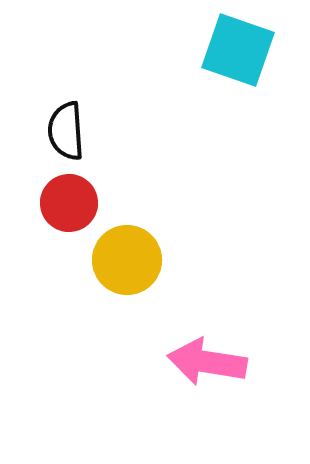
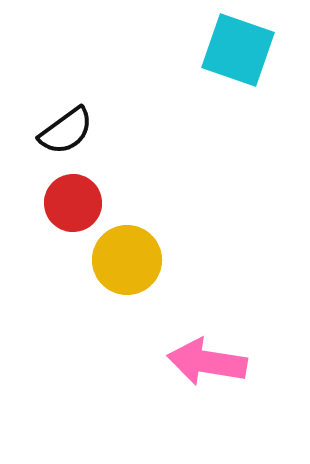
black semicircle: rotated 122 degrees counterclockwise
red circle: moved 4 px right
